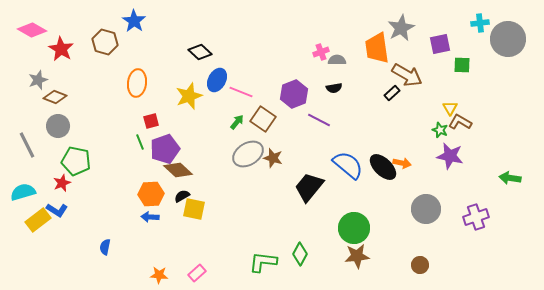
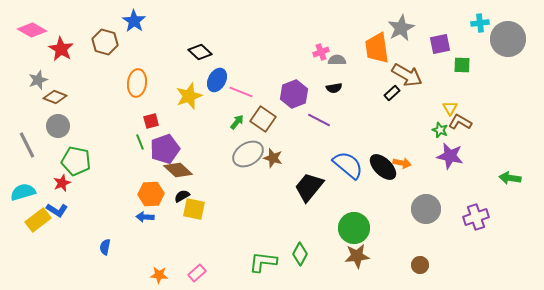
blue arrow at (150, 217): moved 5 px left
